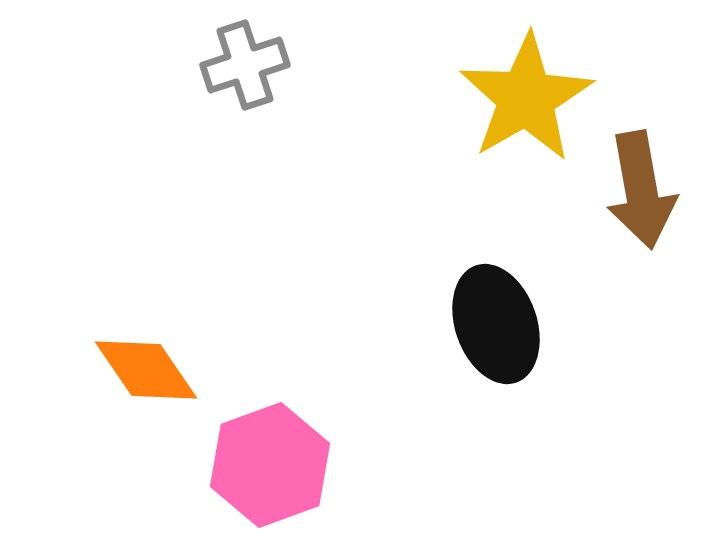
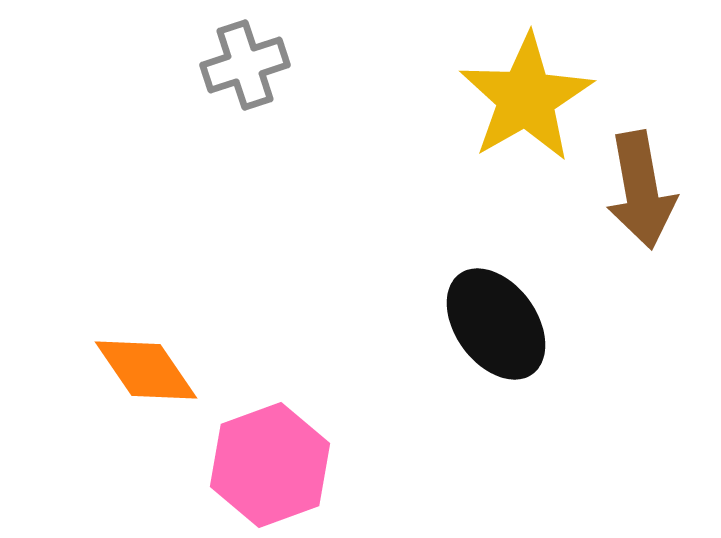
black ellipse: rotated 17 degrees counterclockwise
